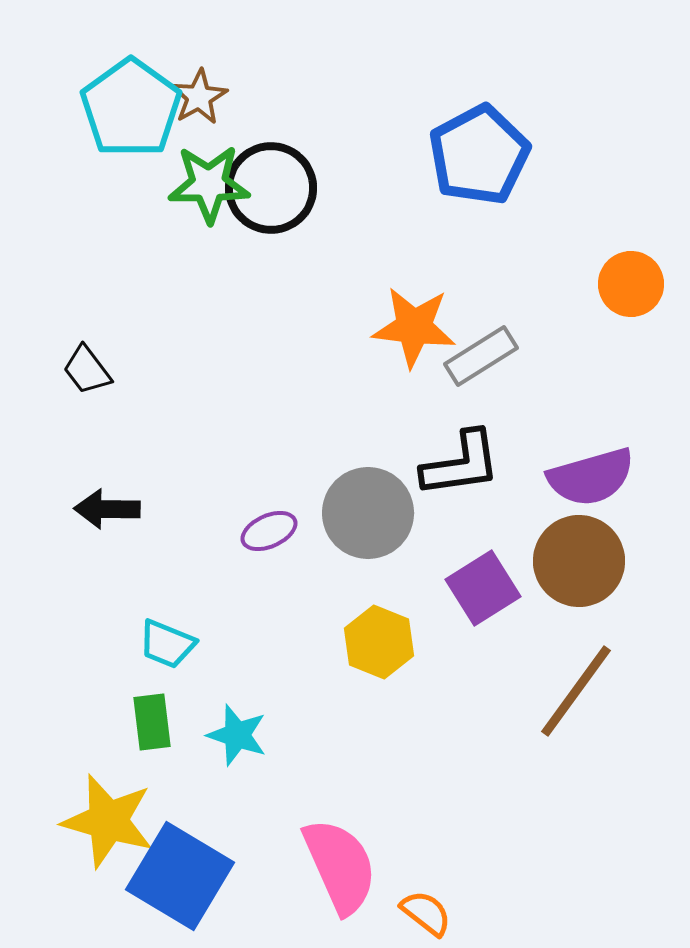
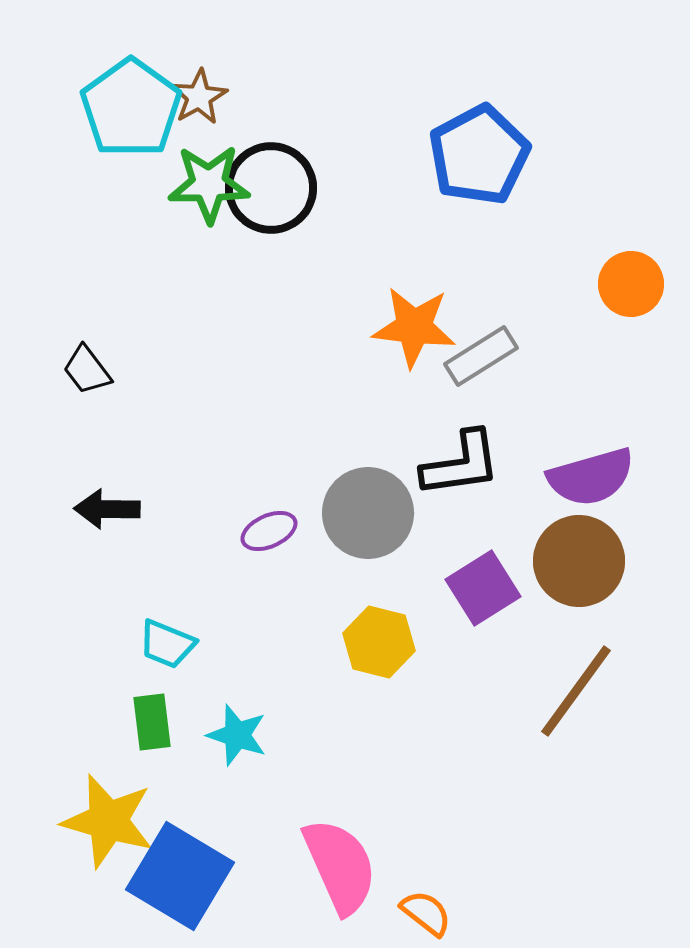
yellow hexagon: rotated 8 degrees counterclockwise
